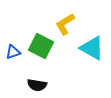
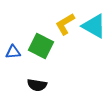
cyan triangle: moved 2 px right, 22 px up
blue triangle: rotated 14 degrees clockwise
